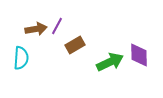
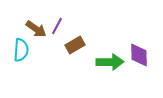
brown arrow: rotated 45 degrees clockwise
cyan semicircle: moved 8 px up
green arrow: rotated 24 degrees clockwise
